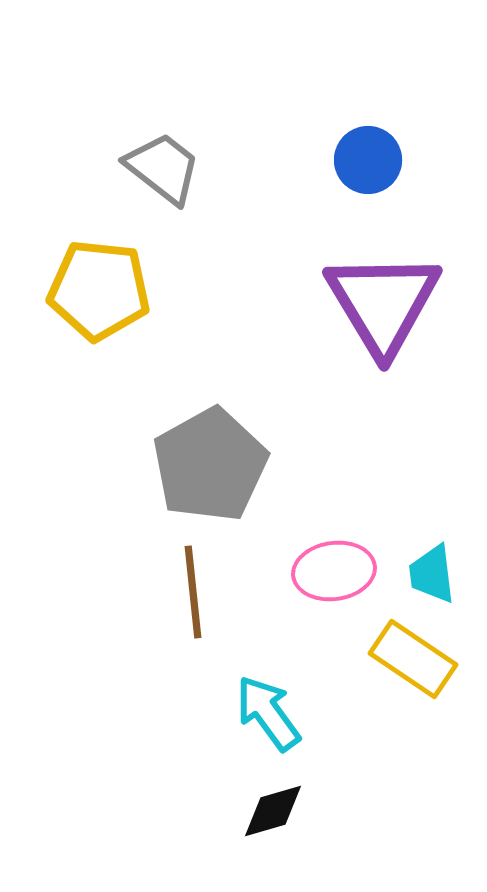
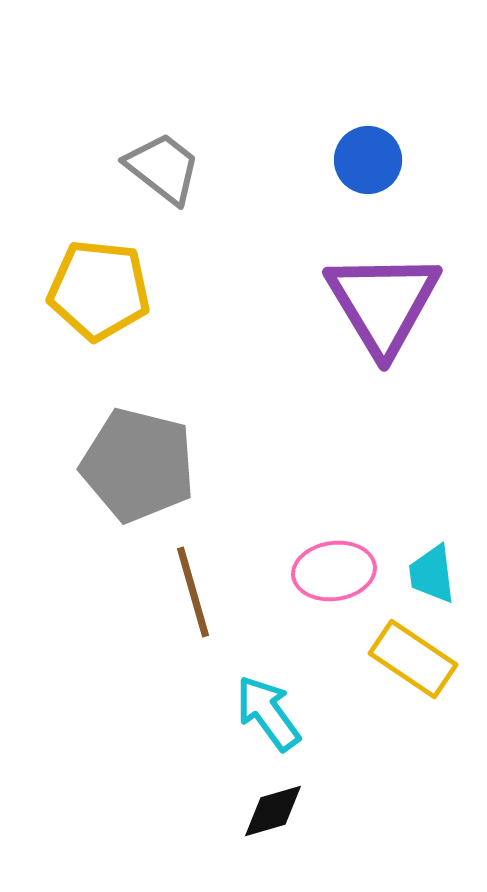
gray pentagon: moved 72 px left; rotated 29 degrees counterclockwise
brown line: rotated 10 degrees counterclockwise
